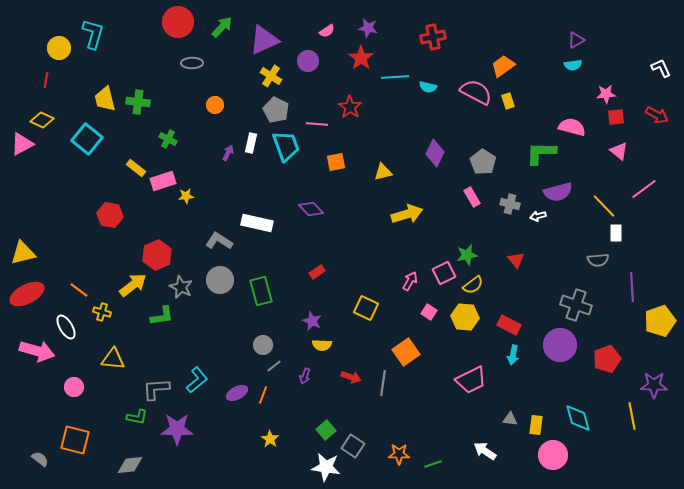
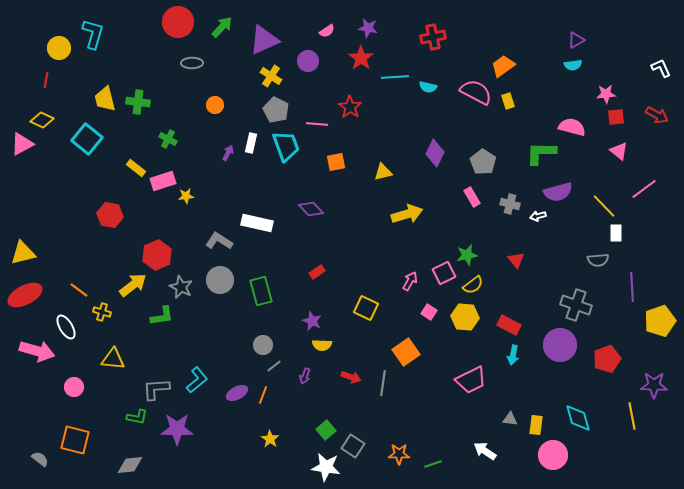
red ellipse at (27, 294): moved 2 px left, 1 px down
